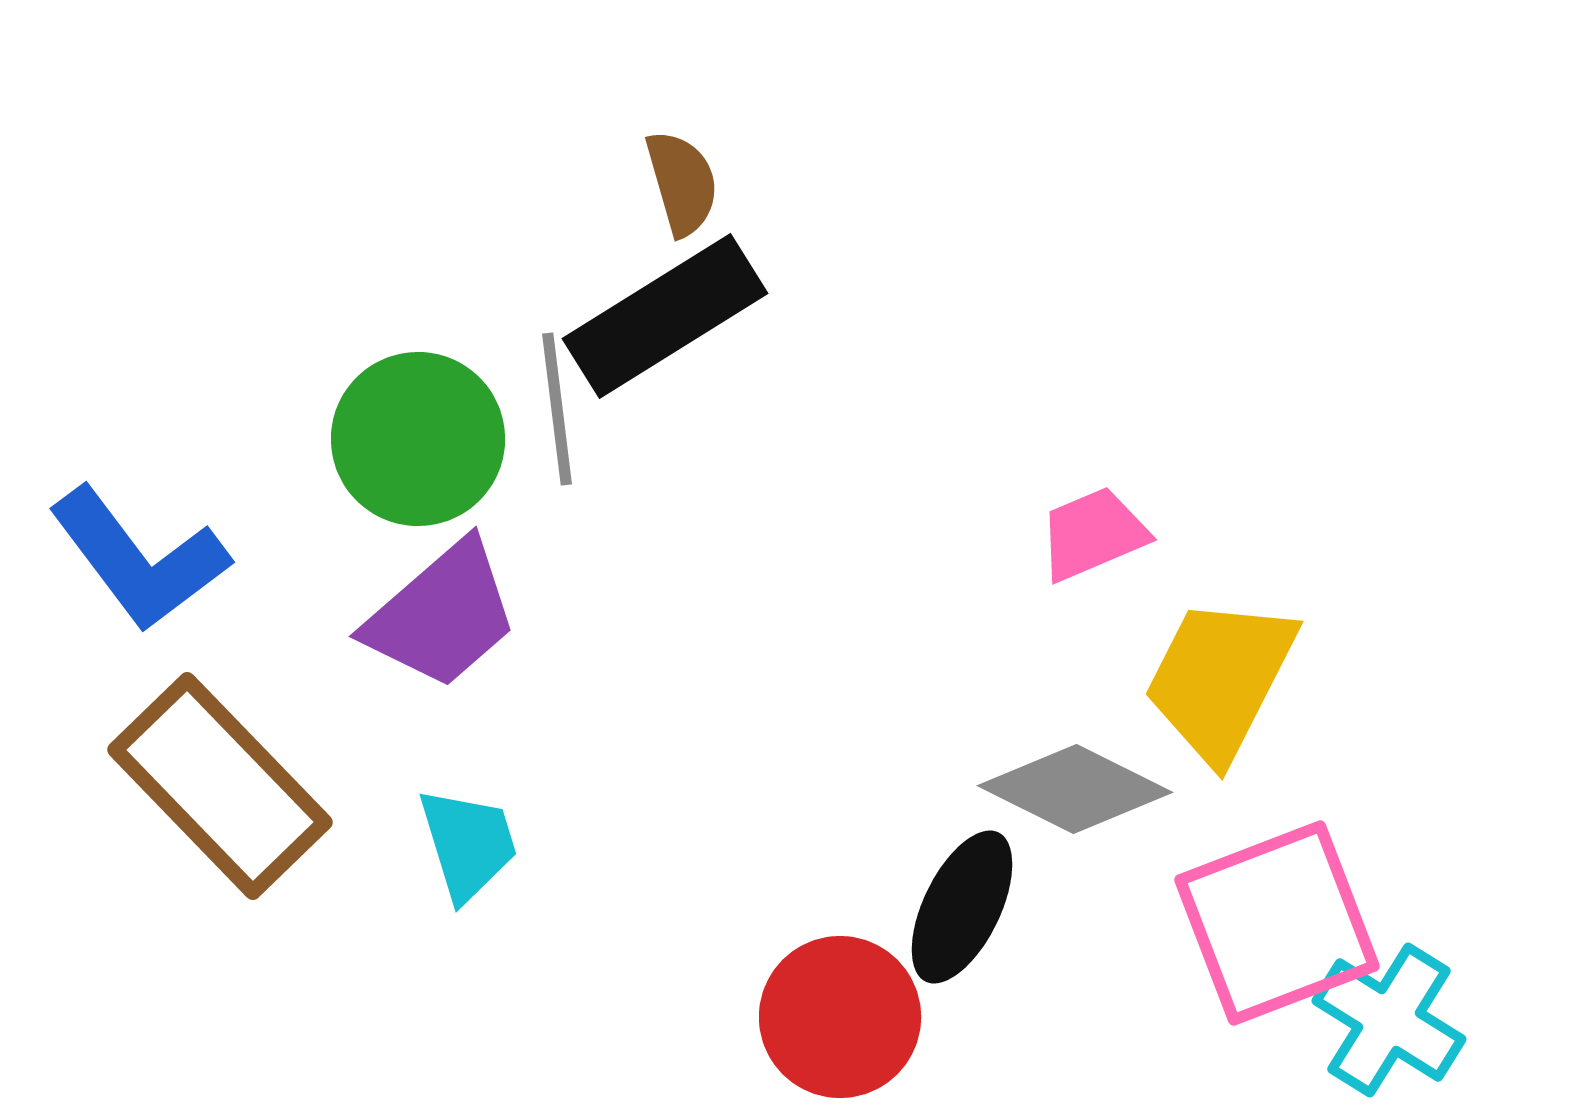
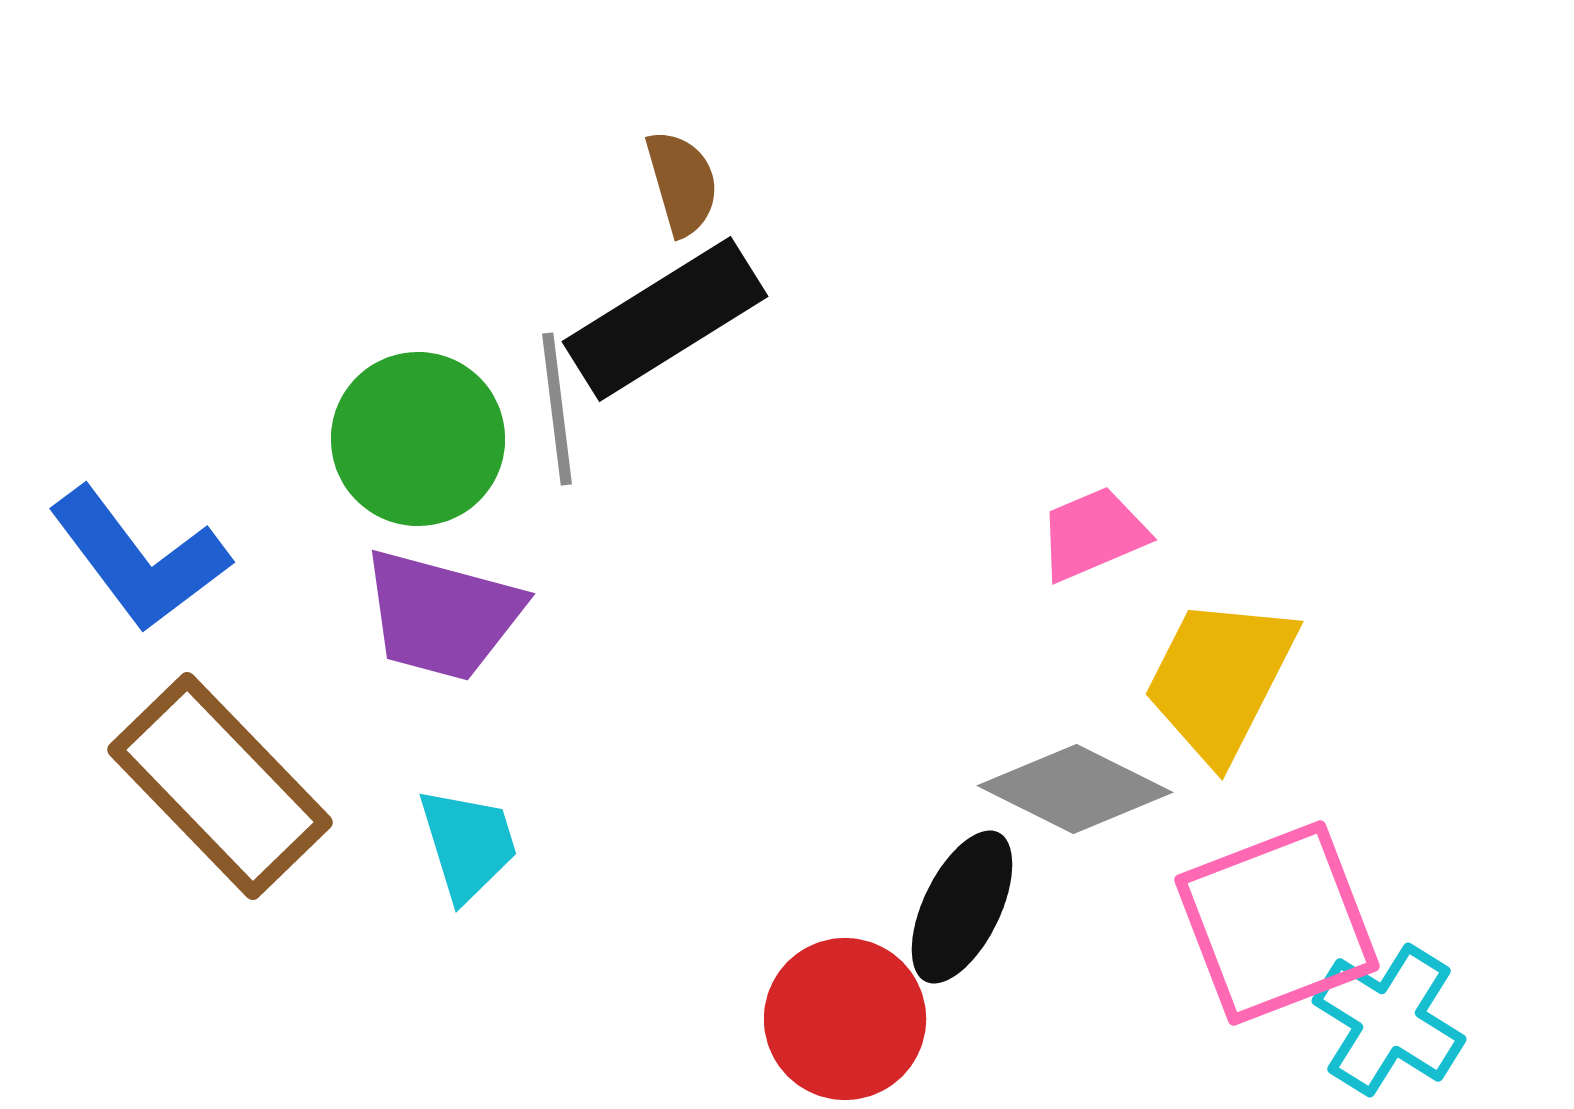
black rectangle: moved 3 px down
purple trapezoid: rotated 56 degrees clockwise
red circle: moved 5 px right, 2 px down
